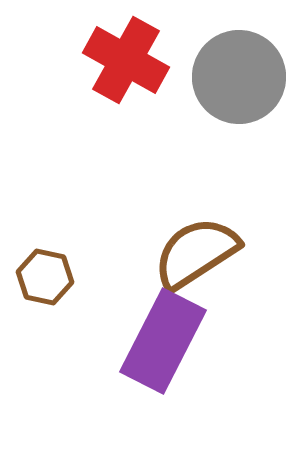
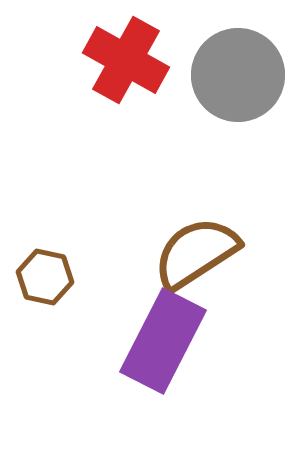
gray circle: moved 1 px left, 2 px up
